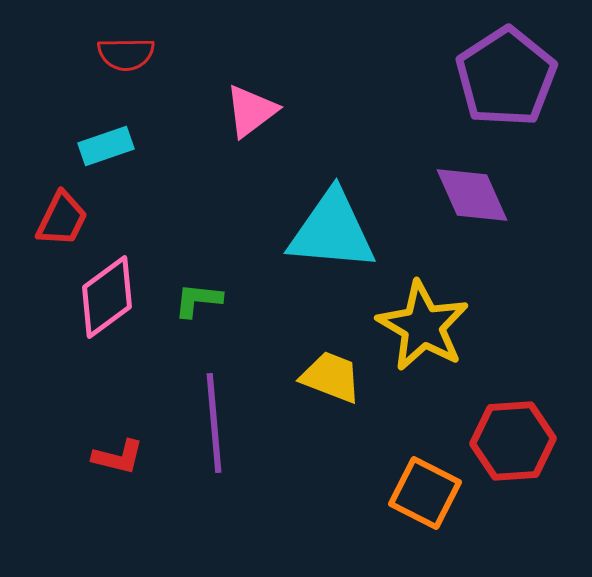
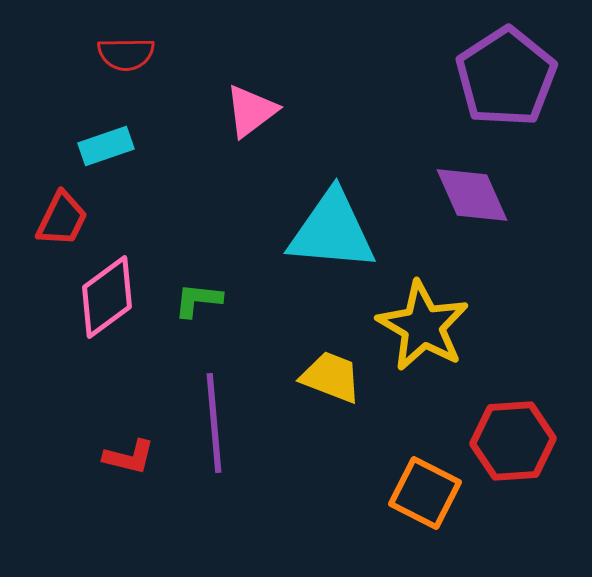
red L-shape: moved 11 px right
